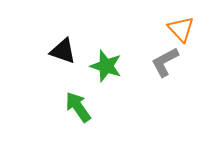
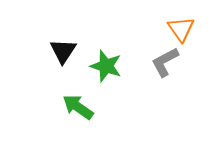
orange triangle: rotated 8 degrees clockwise
black triangle: rotated 44 degrees clockwise
green arrow: rotated 20 degrees counterclockwise
